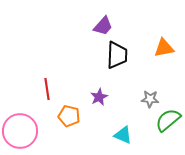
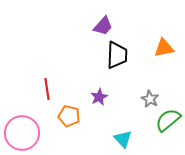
gray star: rotated 24 degrees clockwise
pink circle: moved 2 px right, 2 px down
cyan triangle: moved 4 px down; rotated 24 degrees clockwise
